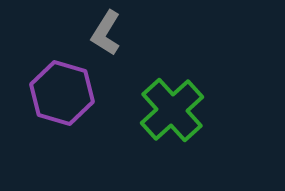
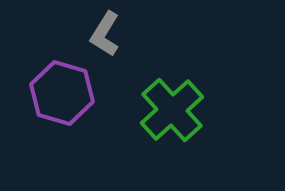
gray L-shape: moved 1 px left, 1 px down
